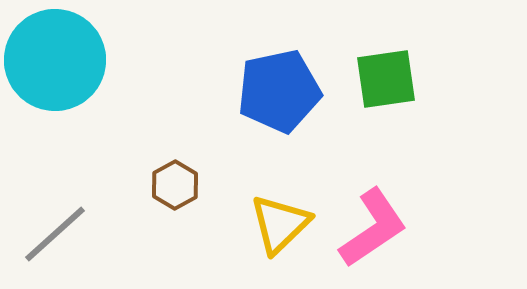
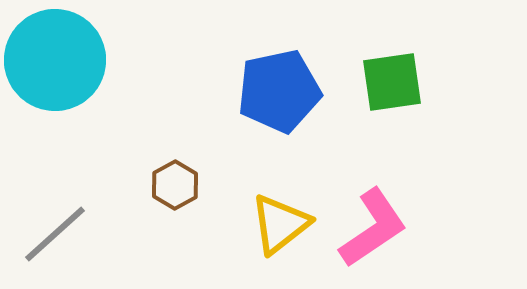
green square: moved 6 px right, 3 px down
yellow triangle: rotated 6 degrees clockwise
